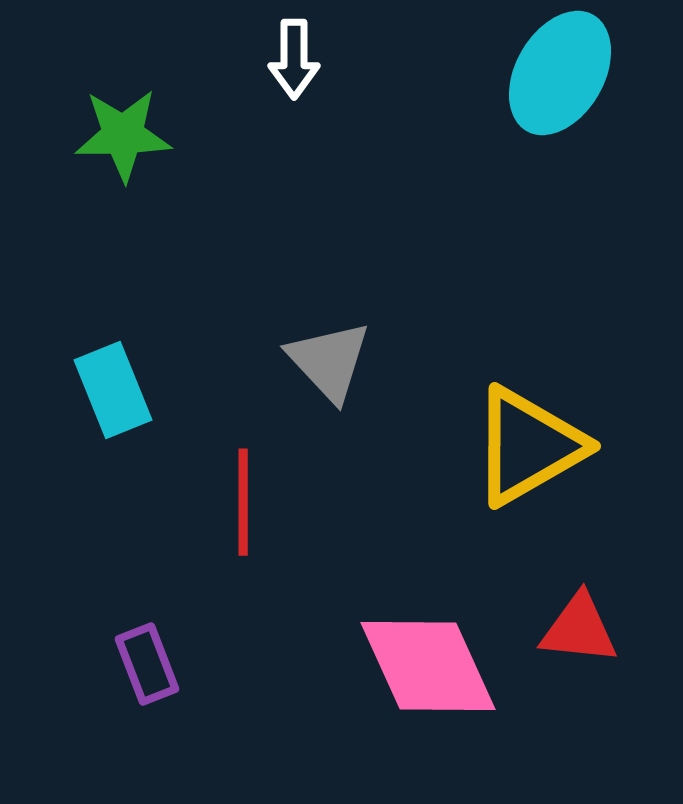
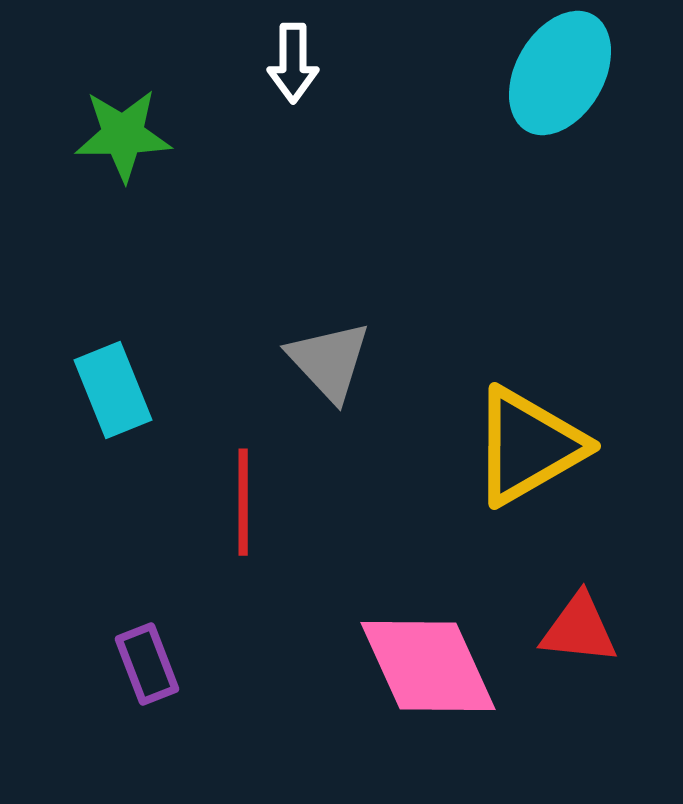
white arrow: moved 1 px left, 4 px down
